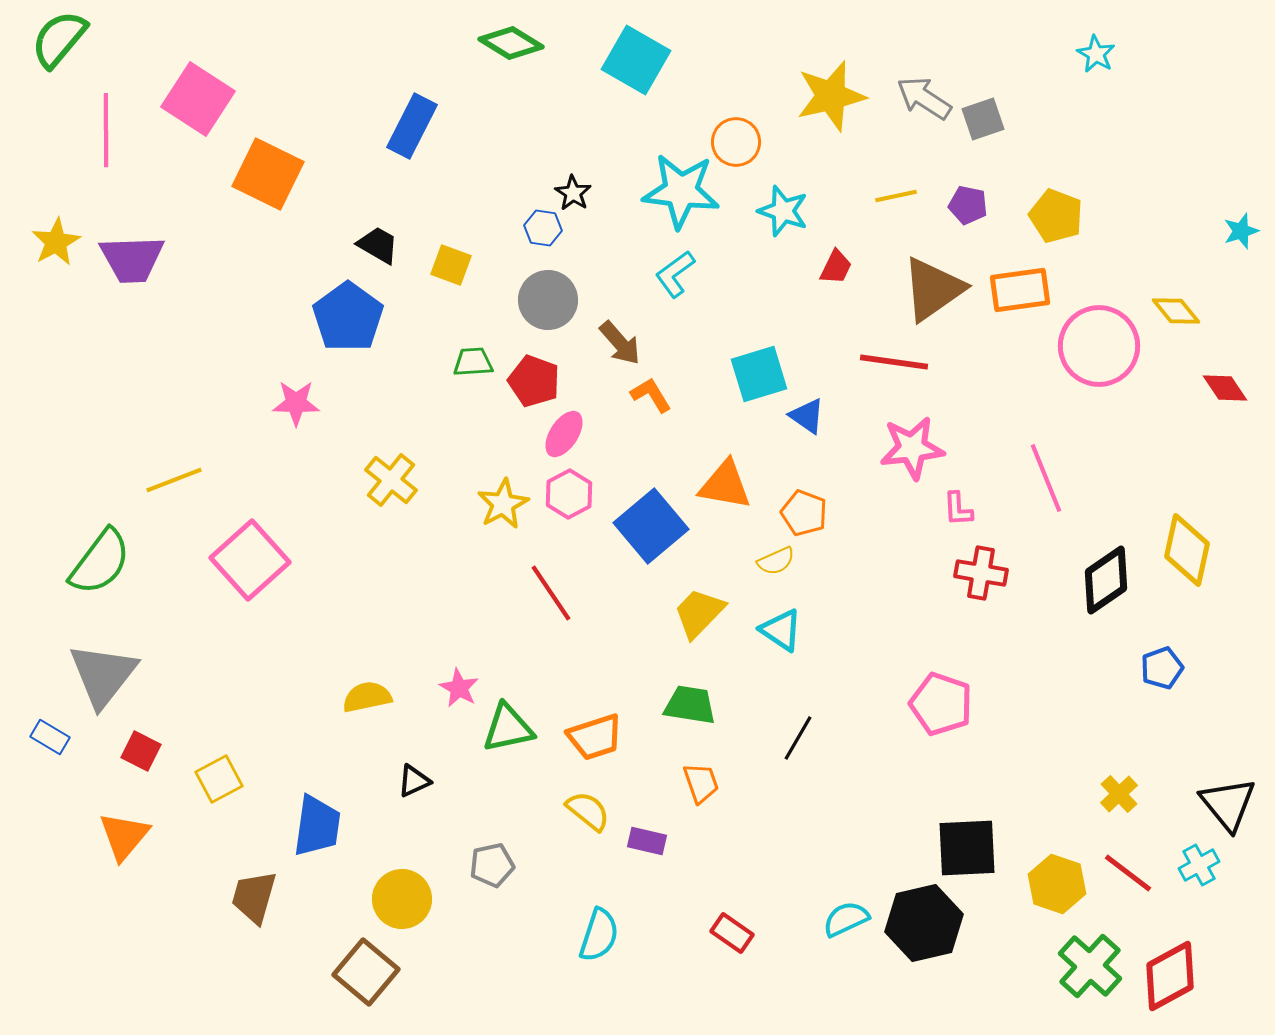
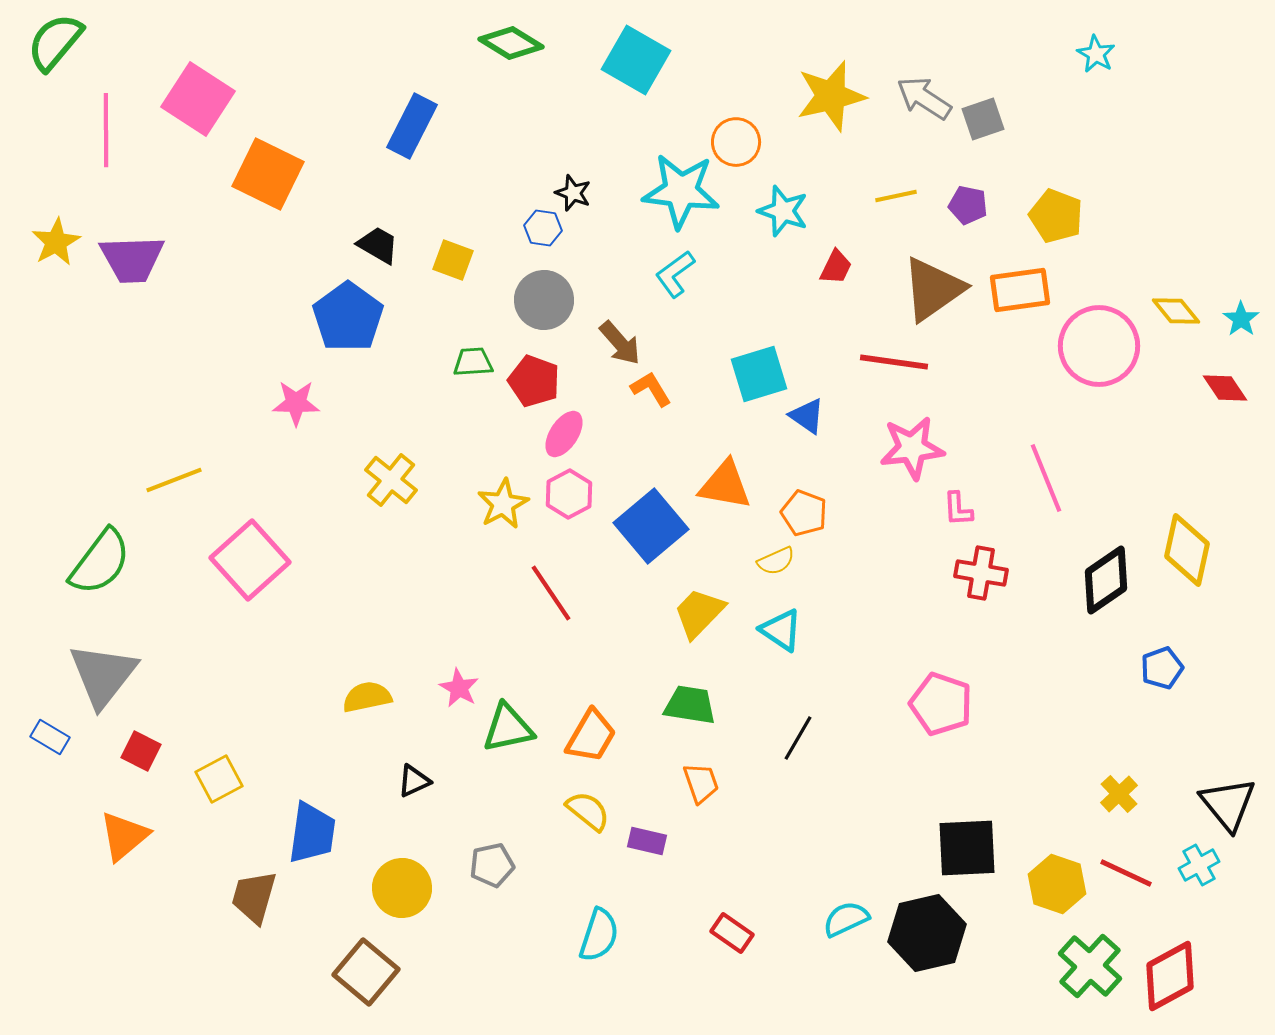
green semicircle at (59, 39): moved 4 px left, 3 px down
black star at (573, 193): rotated 12 degrees counterclockwise
cyan star at (1241, 231): moved 88 px down; rotated 18 degrees counterclockwise
yellow square at (451, 265): moved 2 px right, 5 px up
gray circle at (548, 300): moved 4 px left
orange L-shape at (651, 395): moved 6 px up
orange trapezoid at (595, 737): moved 4 px left, 1 px up; rotated 42 degrees counterclockwise
blue trapezoid at (317, 826): moved 5 px left, 7 px down
orange triangle at (124, 836): rotated 10 degrees clockwise
red line at (1128, 873): moved 2 px left; rotated 12 degrees counterclockwise
yellow circle at (402, 899): moved 11 px up
black hexagon at (924, 923): moved 3 px right, 10 px down
